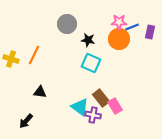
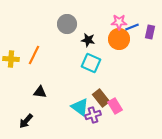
yellow cross: rotated 14 degrees counterclockwise
purple cross: rotated 28 degrees counterclockwise
